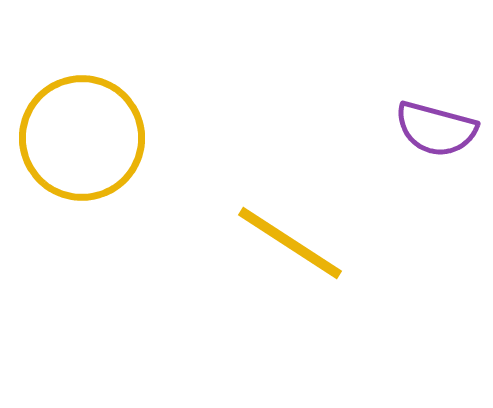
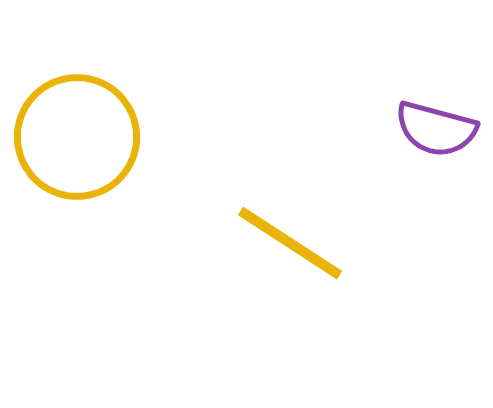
yellow circle: moved 5 px left, 1 px up
